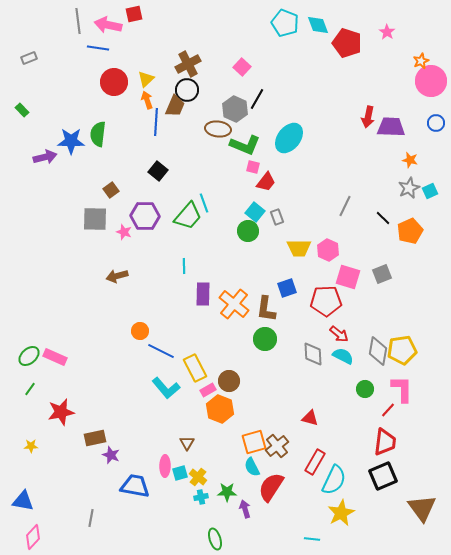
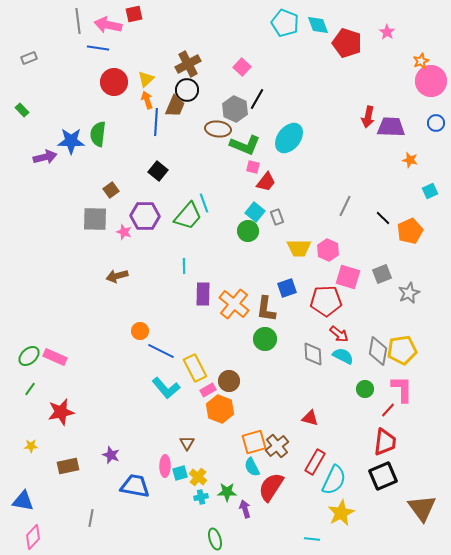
gray star at (409, 188): moved 105 px down
brown rectangle at (95, 438): moved 27 px left, 28 px down
